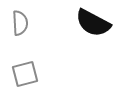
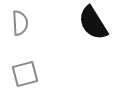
black semicircle: rotated 30 degrees clockwise
